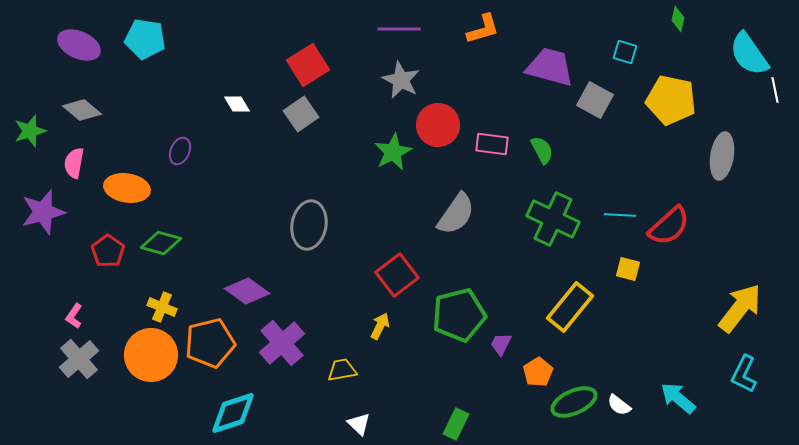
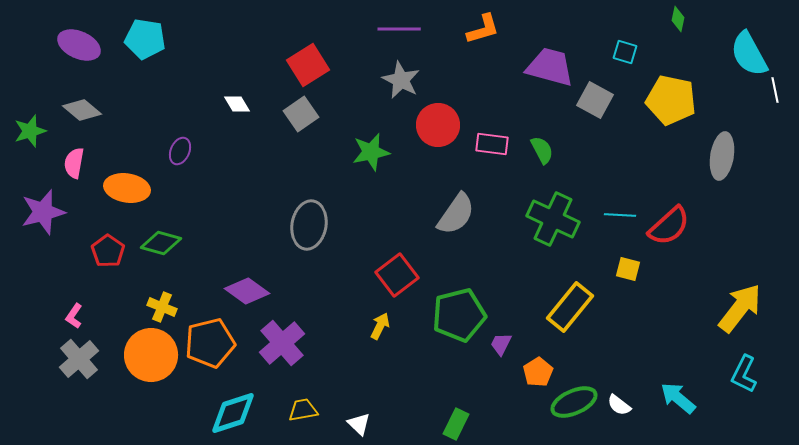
cyan semicircle at (749, 54): rotated 6 degrees clockwise
green star at (393, 152): moved 22 px left; rotated 15 degrees clockwise
yellow trapezoid at (342, 370): moved 39 px left, 40 px down
